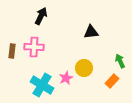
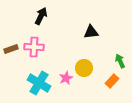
brown rectangle: moved 1 px left, 2 px up; rotated 64 degrees clockwise
cyan cross: moved 3 px left, 2 px up
